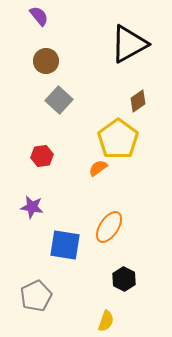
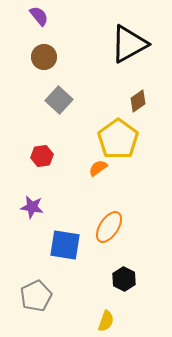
brown circle: moved 2 px left, 4 px up
